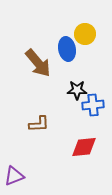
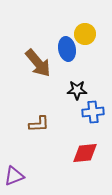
blue cross: moved 7 px down
red diamond: moved 1 px right, 6 px down
